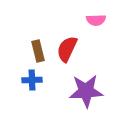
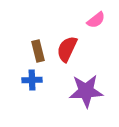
pink semicircle: rotated 36 degrees counterclockwise
